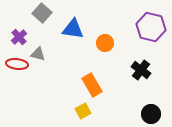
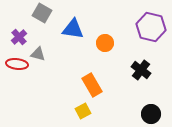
gray square: rotated 12 degrees counterclockwise
